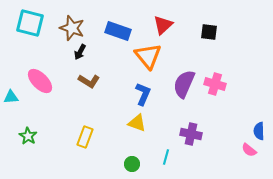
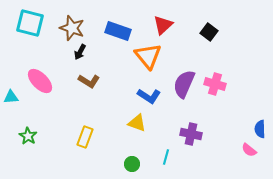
black square: rotated 30 degrees clockwise
blue L-shape: moved 6 px right, 2 px down; rotated 100 degrees clockwise
blue semicircle: moved 1 px right, 2 px up
